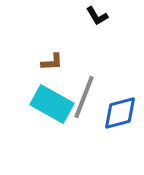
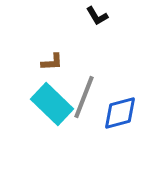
cyan rectangle: rotated 15 degrees clockwise
